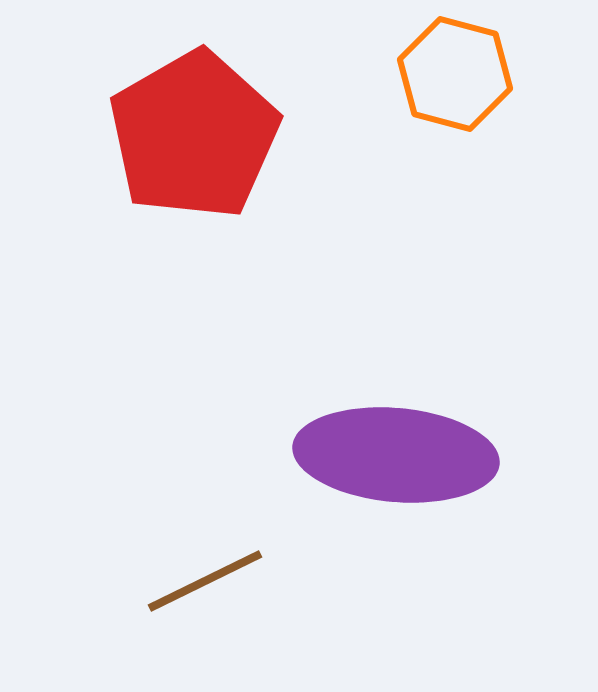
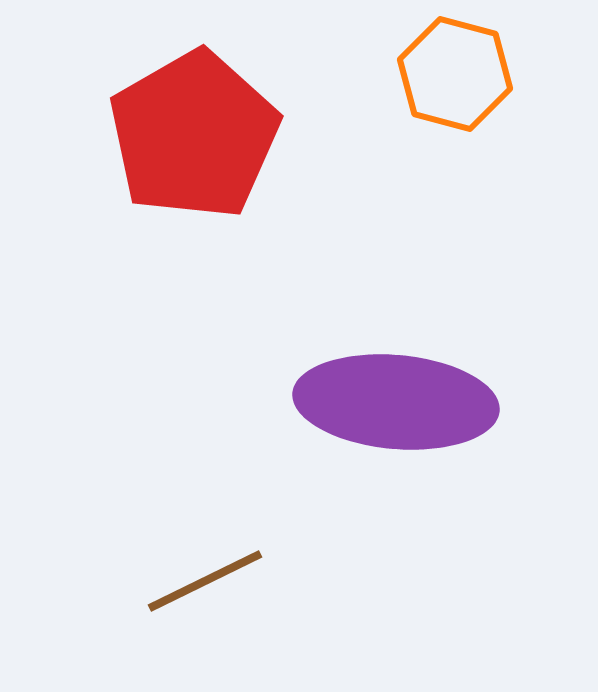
purple ellipse: moved 53 px up
